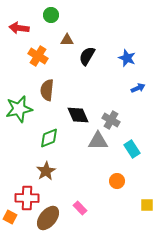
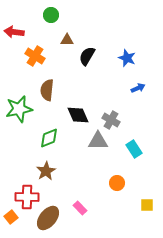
red arrow: moved 5 px left, 4 px down
orange cross: moved 3 px left
cyan rectangle: moved 2 px right
orange circle: moved 2 px down
red cross: moved 1 px up
orange square: moved 1 px right; rotated 24 degrees clockwise
